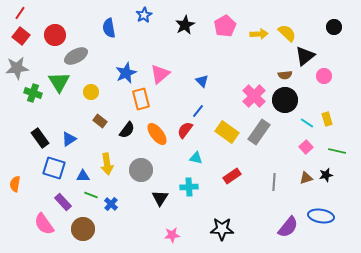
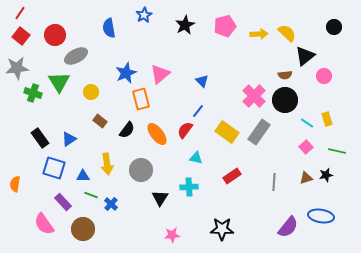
pink pentagon at (225, 26): rotated 15 degrees clockwise
